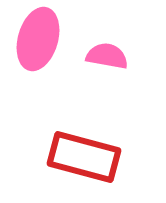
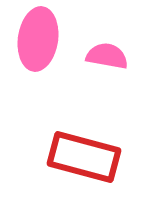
pink ellipse: rotated 8 degrees counterclockwise
